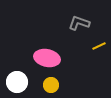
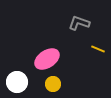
yellow line: moved 1 px left, 3 px down; rotated 48 degrees clockwise
pink ellipse: moved 1 px down; rotated 45 degrees counterclockwise
yellow circle: moved 2 px right, 1 px up
